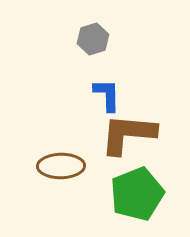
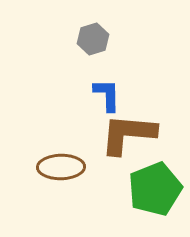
brown ellipse: moved 1 px down
green pentagon: moved 18 px right, 5 px up
